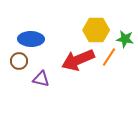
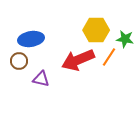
blue ellipse: rotated 10 degrees counterclockwise
